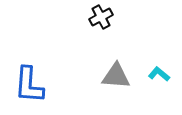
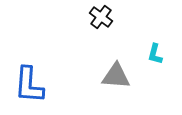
black cross: rotated 25 degrees counterclockwise
cyan L-shape: moved 4 px left, 20 px up; rotated 115 degrees counterclockwise
